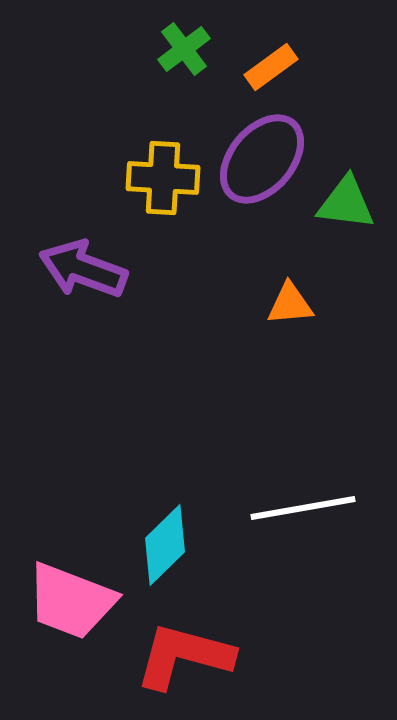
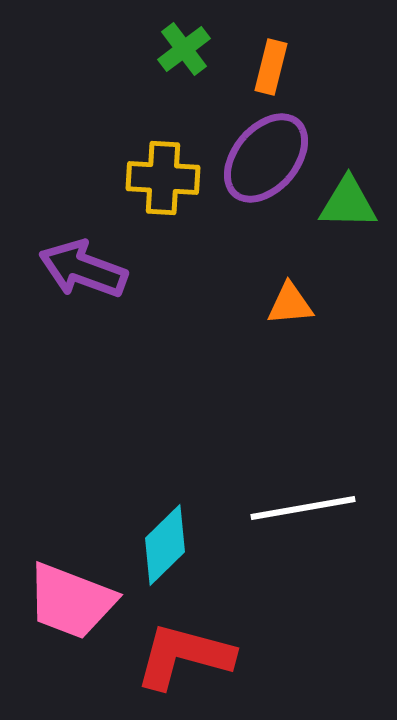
orange rectangle: rotated 40 degrees counterclockwise
purple ellipse: moved 4 px right, 1 px up
green triangle: moved 2 px right; rotated 6 degrees counterclockwise
